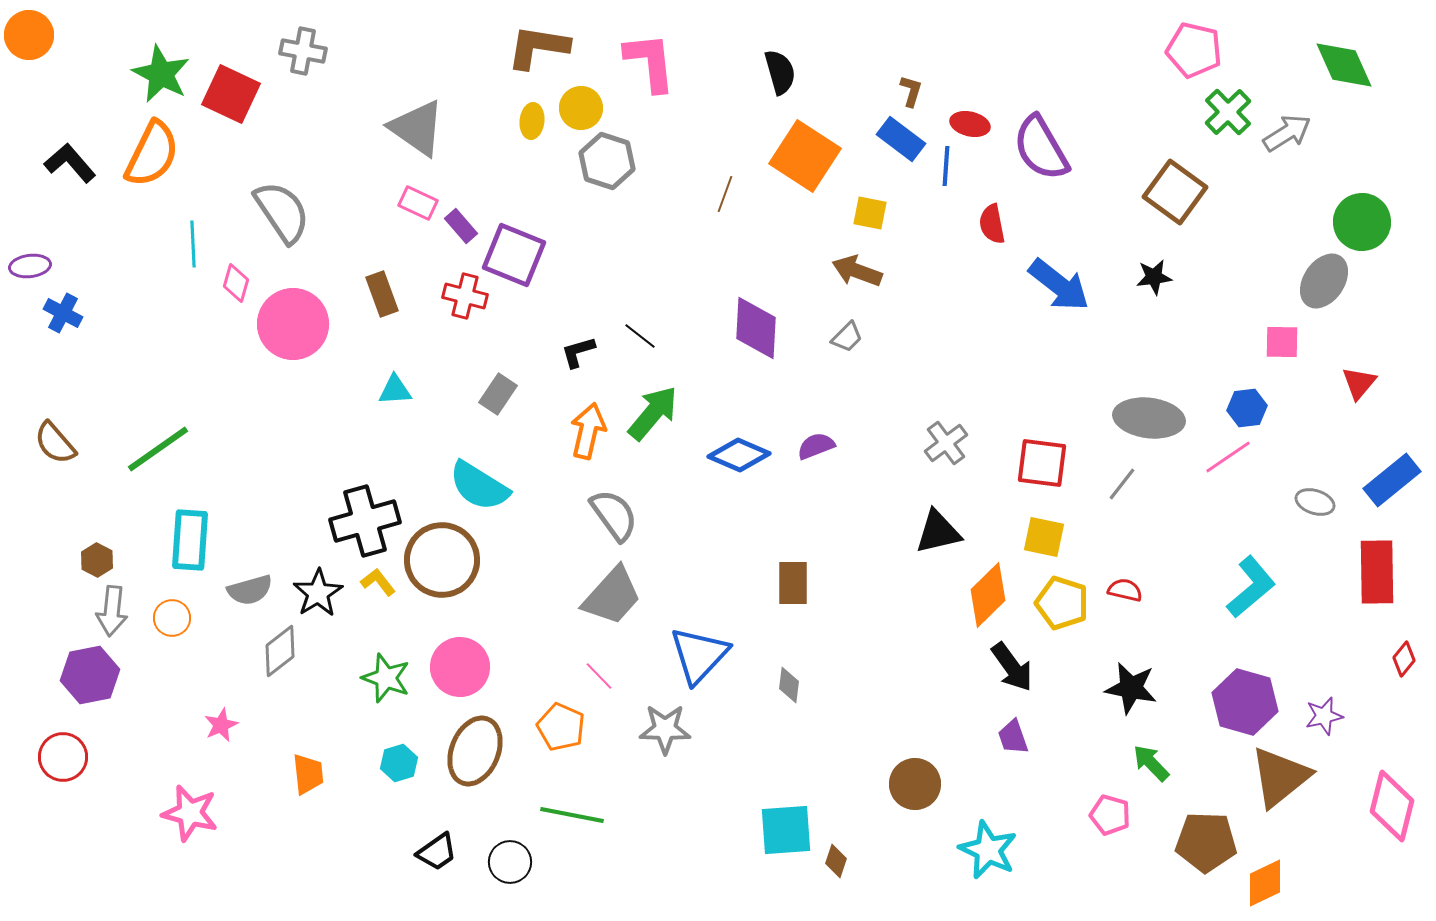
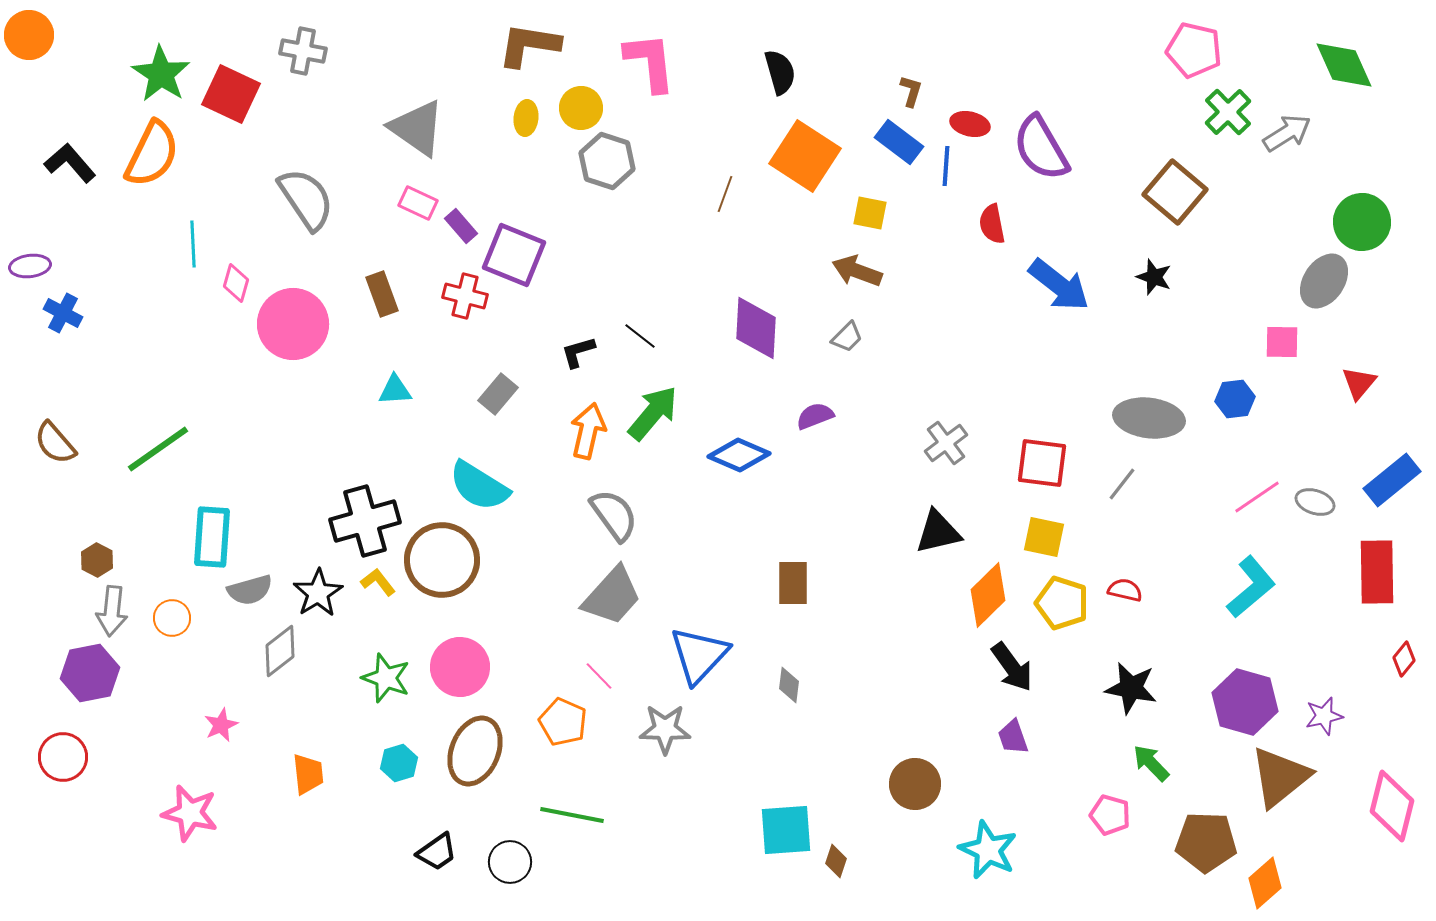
brown L-shape at (538, 47): moved 9 px left, 2 px up
green star at (161, 74): rotated 6 degrees clockwise
yellow ellipse at (532, 121): moved 6 px left, 3 px up
blue rectangle at (901, 139): moved 2 px left, 3 px down
brown square at (1175, 192): rotated 4 degrees clockwise
gray semicircle at (282, 212): moved 24 px right, 13 px up
black star at (1154, 277): rotated 27 degrees clockwise
gray rectangle at (498, 394): rotated 6 degrees clockwise
blue hexagon at (1247, 408): moved 12 px left, 9 px up
purple semicircle at (816, 446): moved 1 px left, 30 px up
pink line at (1228, 457): moved 29 px right, 40 px down
cyan rectangle at (190, 540): moved 22 px right, 3 px up
purple hexagon at (90, 675): moved 2 px up
orange pentagon at (561, 727): moved 2 px right, 5 px up
orange diamond at (1265, 883): rotated 15 degrees counterclockwise
